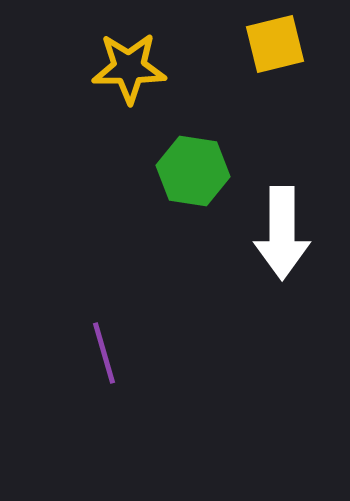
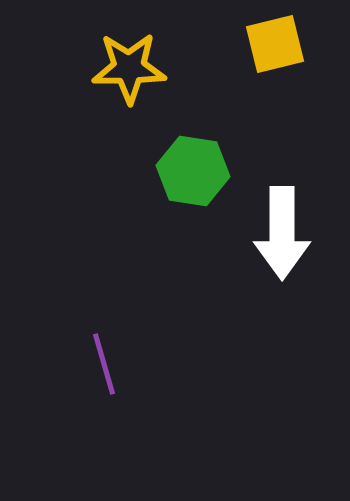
purple line: moved 11 px down
